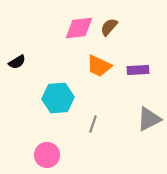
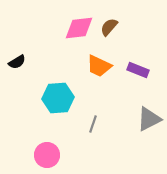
purple rectangle: rotated 25 degrees clockwise
